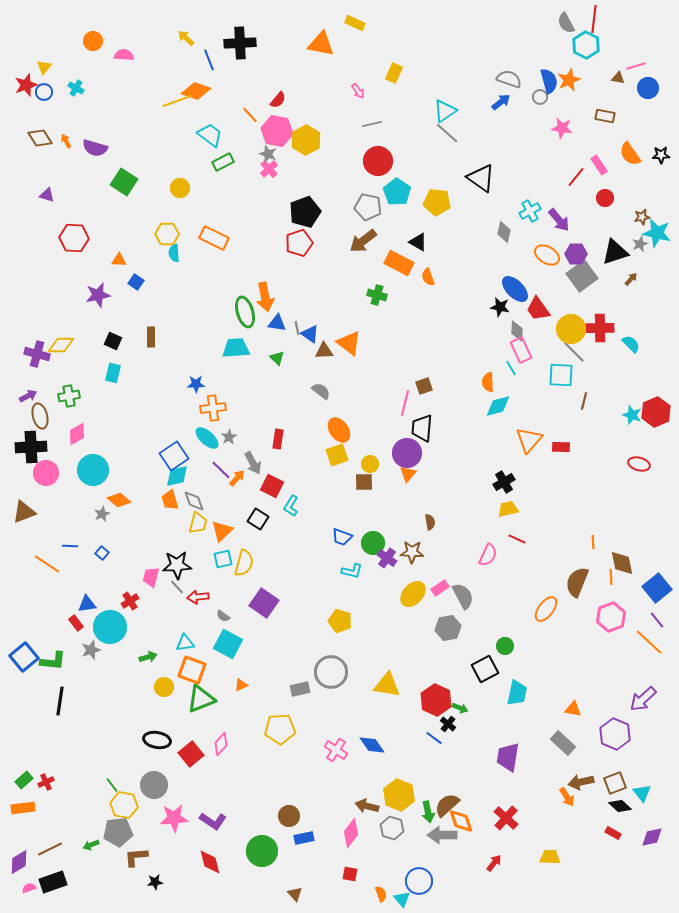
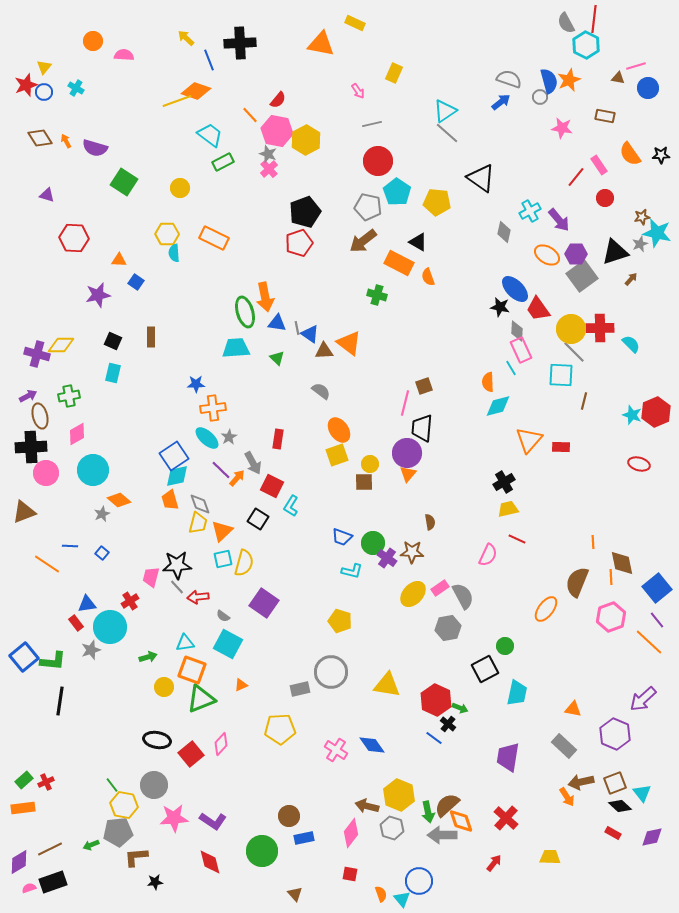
gray diamond at (194, 501): moved 6 px right, 3 px down
gray rectangle at (563, 743): moved 1 px right, 3 px down
